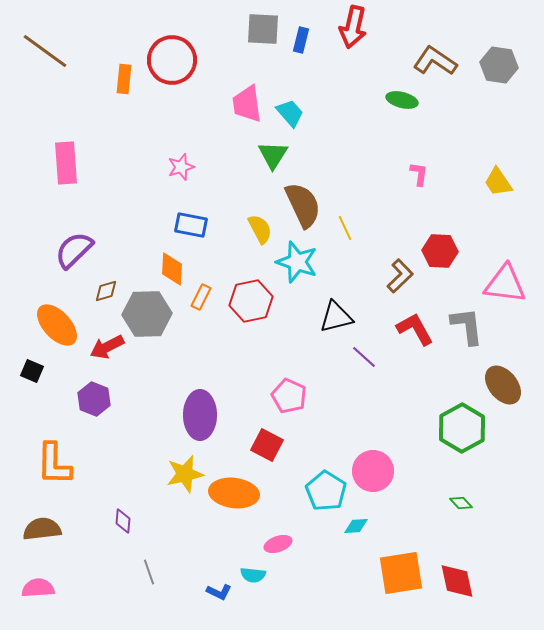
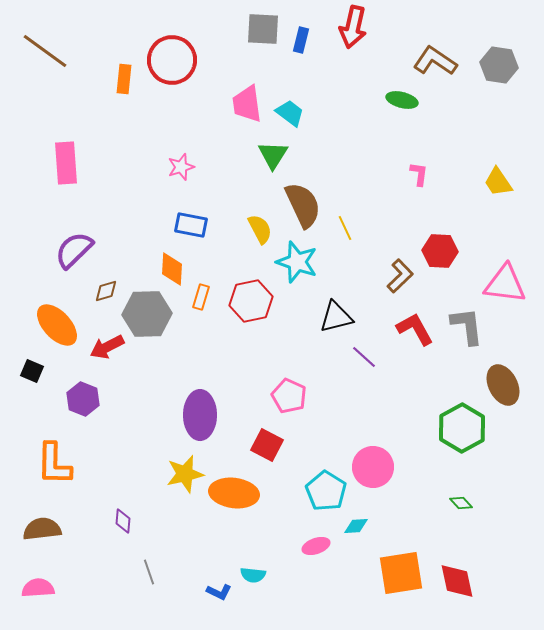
cyan trapezoid at (290, 113): rotated 12 degrees counterclockwise
orange rectangle at (201, 297): rotated 10 degrees counterclockwise
brown ellipse at (503, 385): rotated 12 degrees clockwise
purple hexagon at (94, 399): moved 11 px left
pink circle at (373, 471): moved 4 px up
pink ellipse at (278, 544): moved 38 px right, 2 px down
